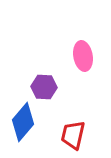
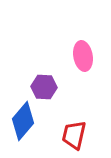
blue diamond: moved 1 px up
red trapezoid: moved 1 px right
